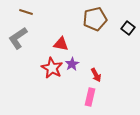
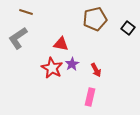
red arrow: moved 5 px up
